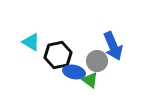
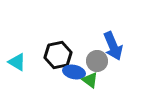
cyan triangle: moved 14 px left, 20 px down
